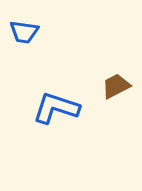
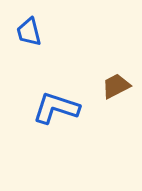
blue trapezoid: moved 5 px right; rotated 68 degrees clockwise
